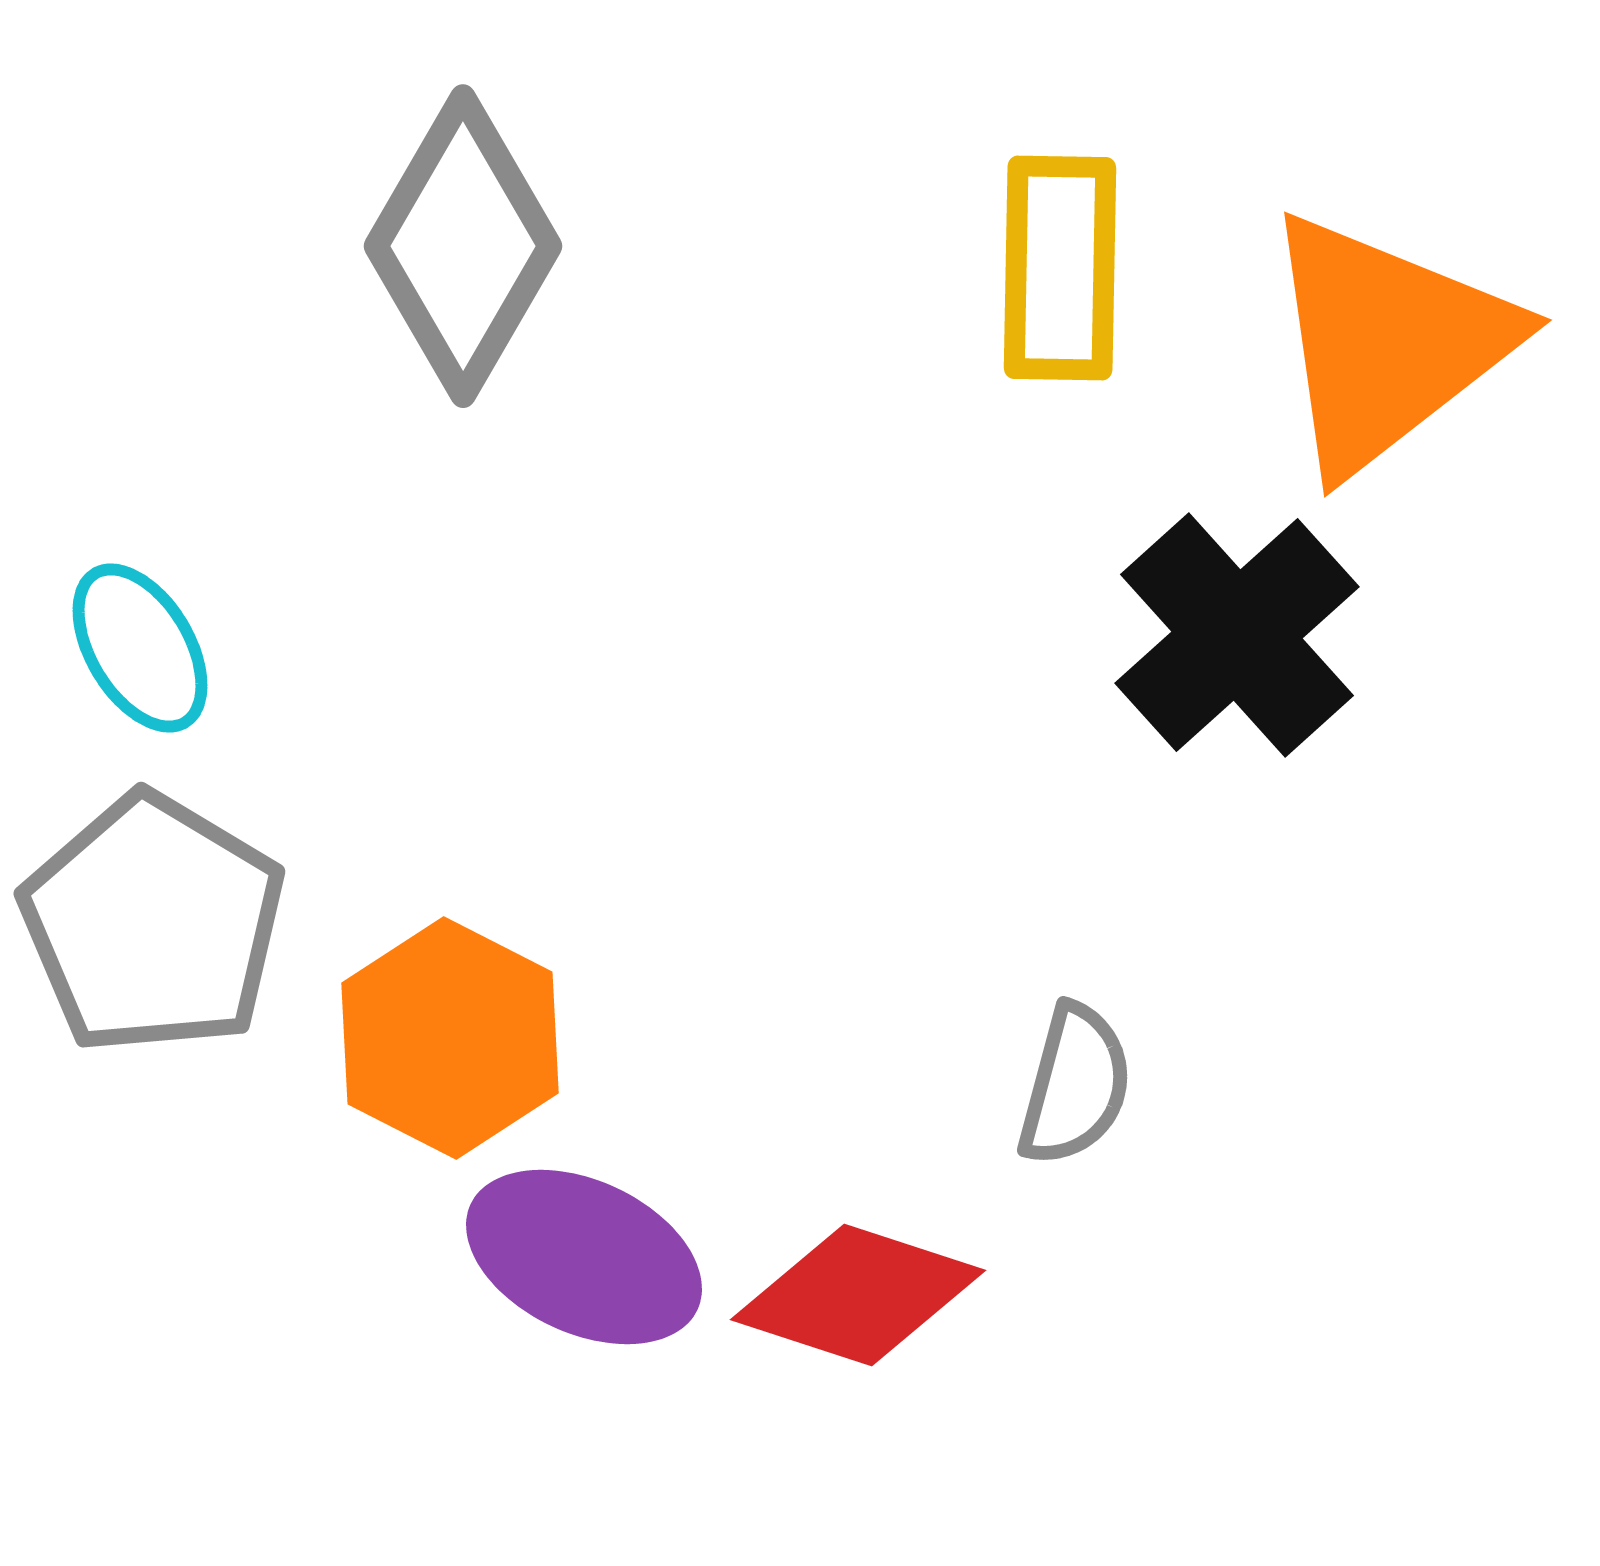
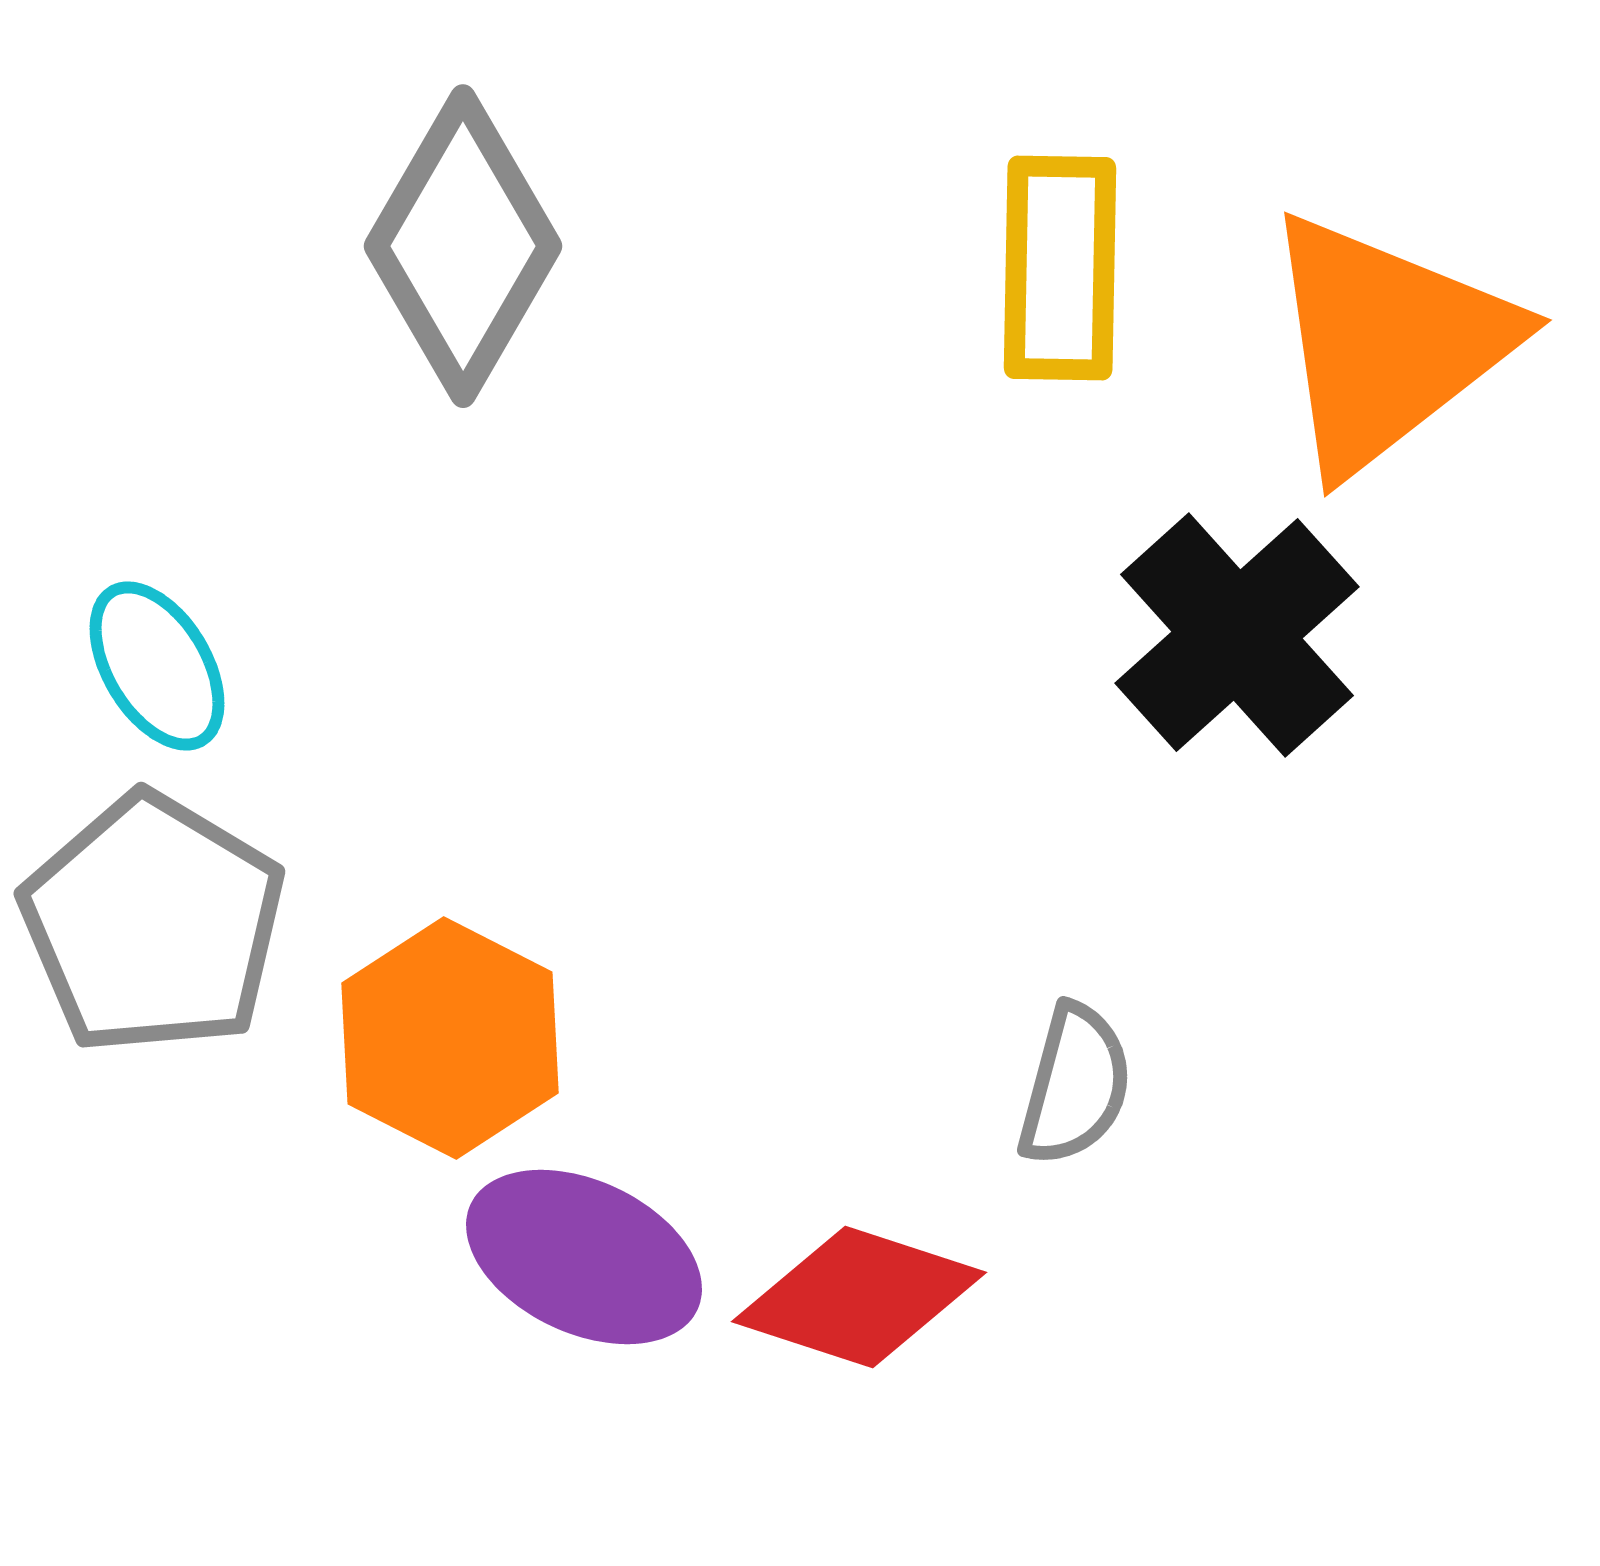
cyan ellipse: moved 17 px right, 18 px down
red diamond: moved 1 px right, 2 px down
